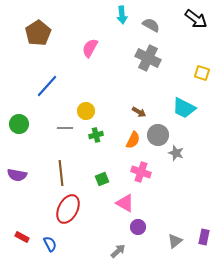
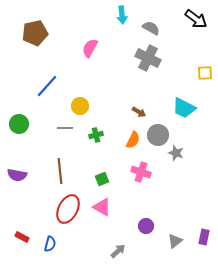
gray semicircle: moved 3 px down
brown pentagon: moved 3 px left; rotated 20 degrees clockwise
yellow square: moved 3 px right; rotated 21 degrees counterclockwise
yellow circle: moved 6 px left, 5 px up
brown line: moved 1 px left, 2 px up
pink triangle: moved 23 px left, 4 px down
purple circle: moved 8 px right, 1 px up
blue semicircle: rotated 42 degrees clockwise
